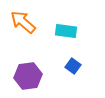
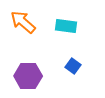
cyan rectangle: moved 5 px up
purple hexagon: rotated 8 degrees clockwise
